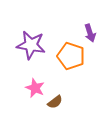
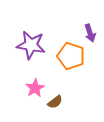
pink star: rotated 18 degrees clockwise
